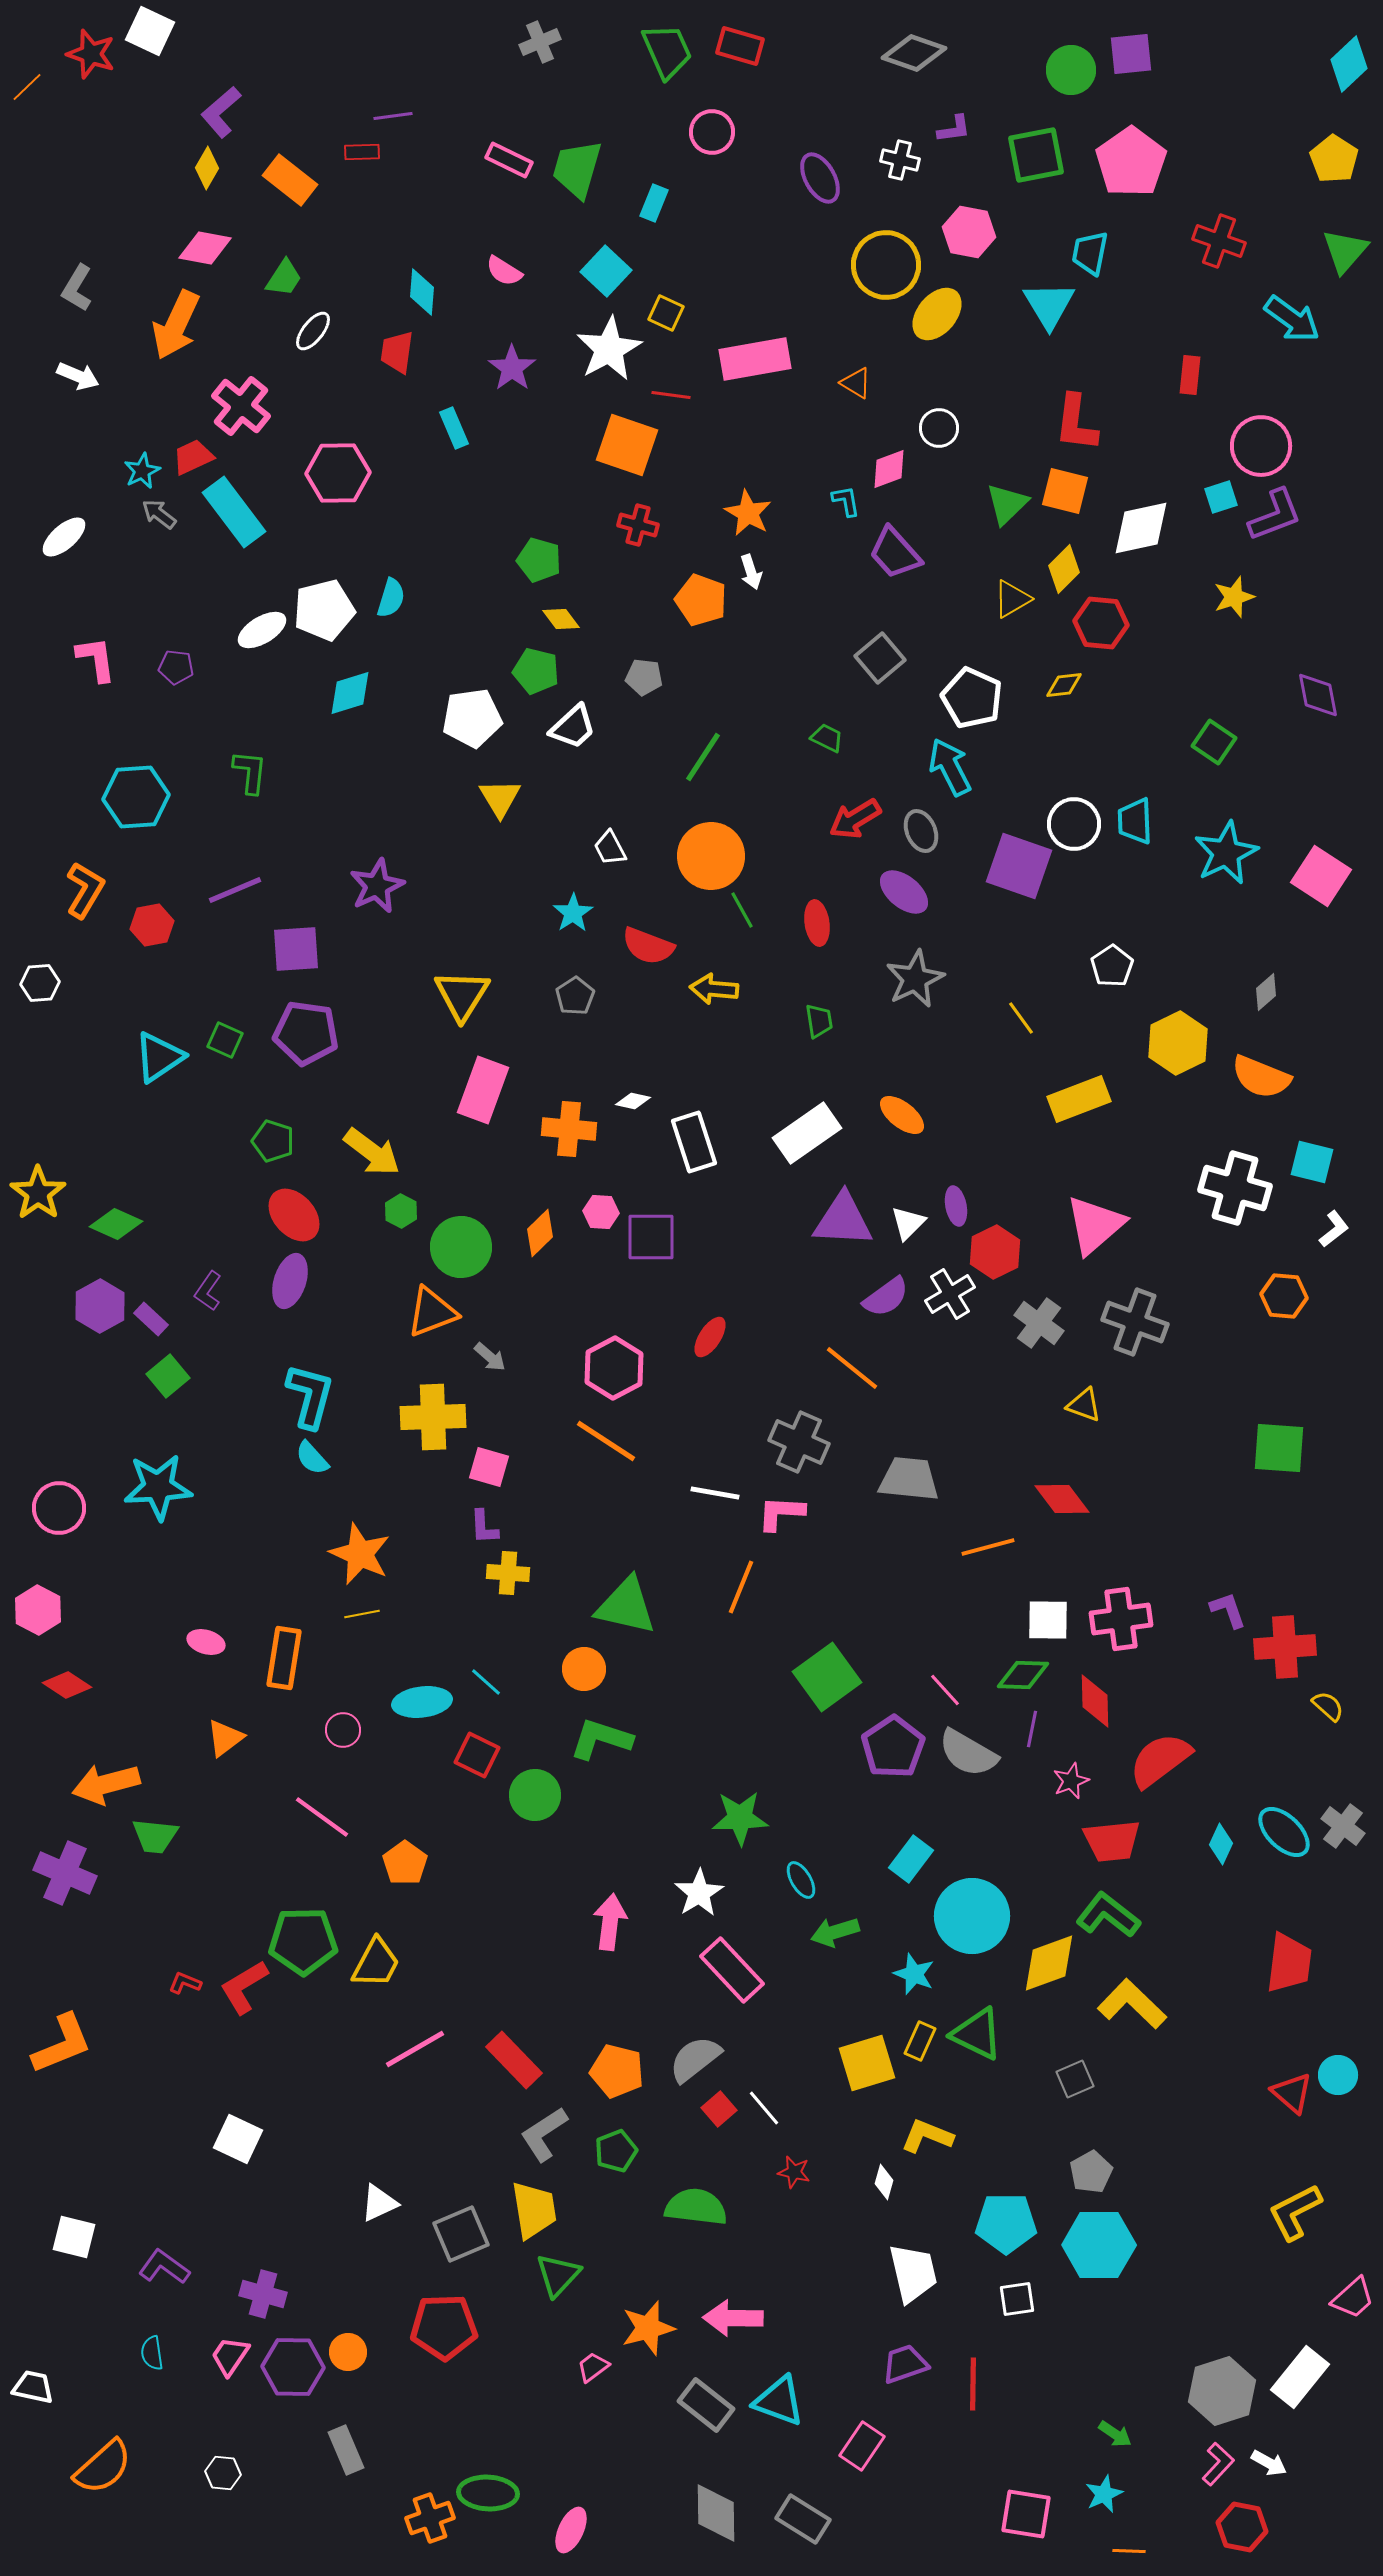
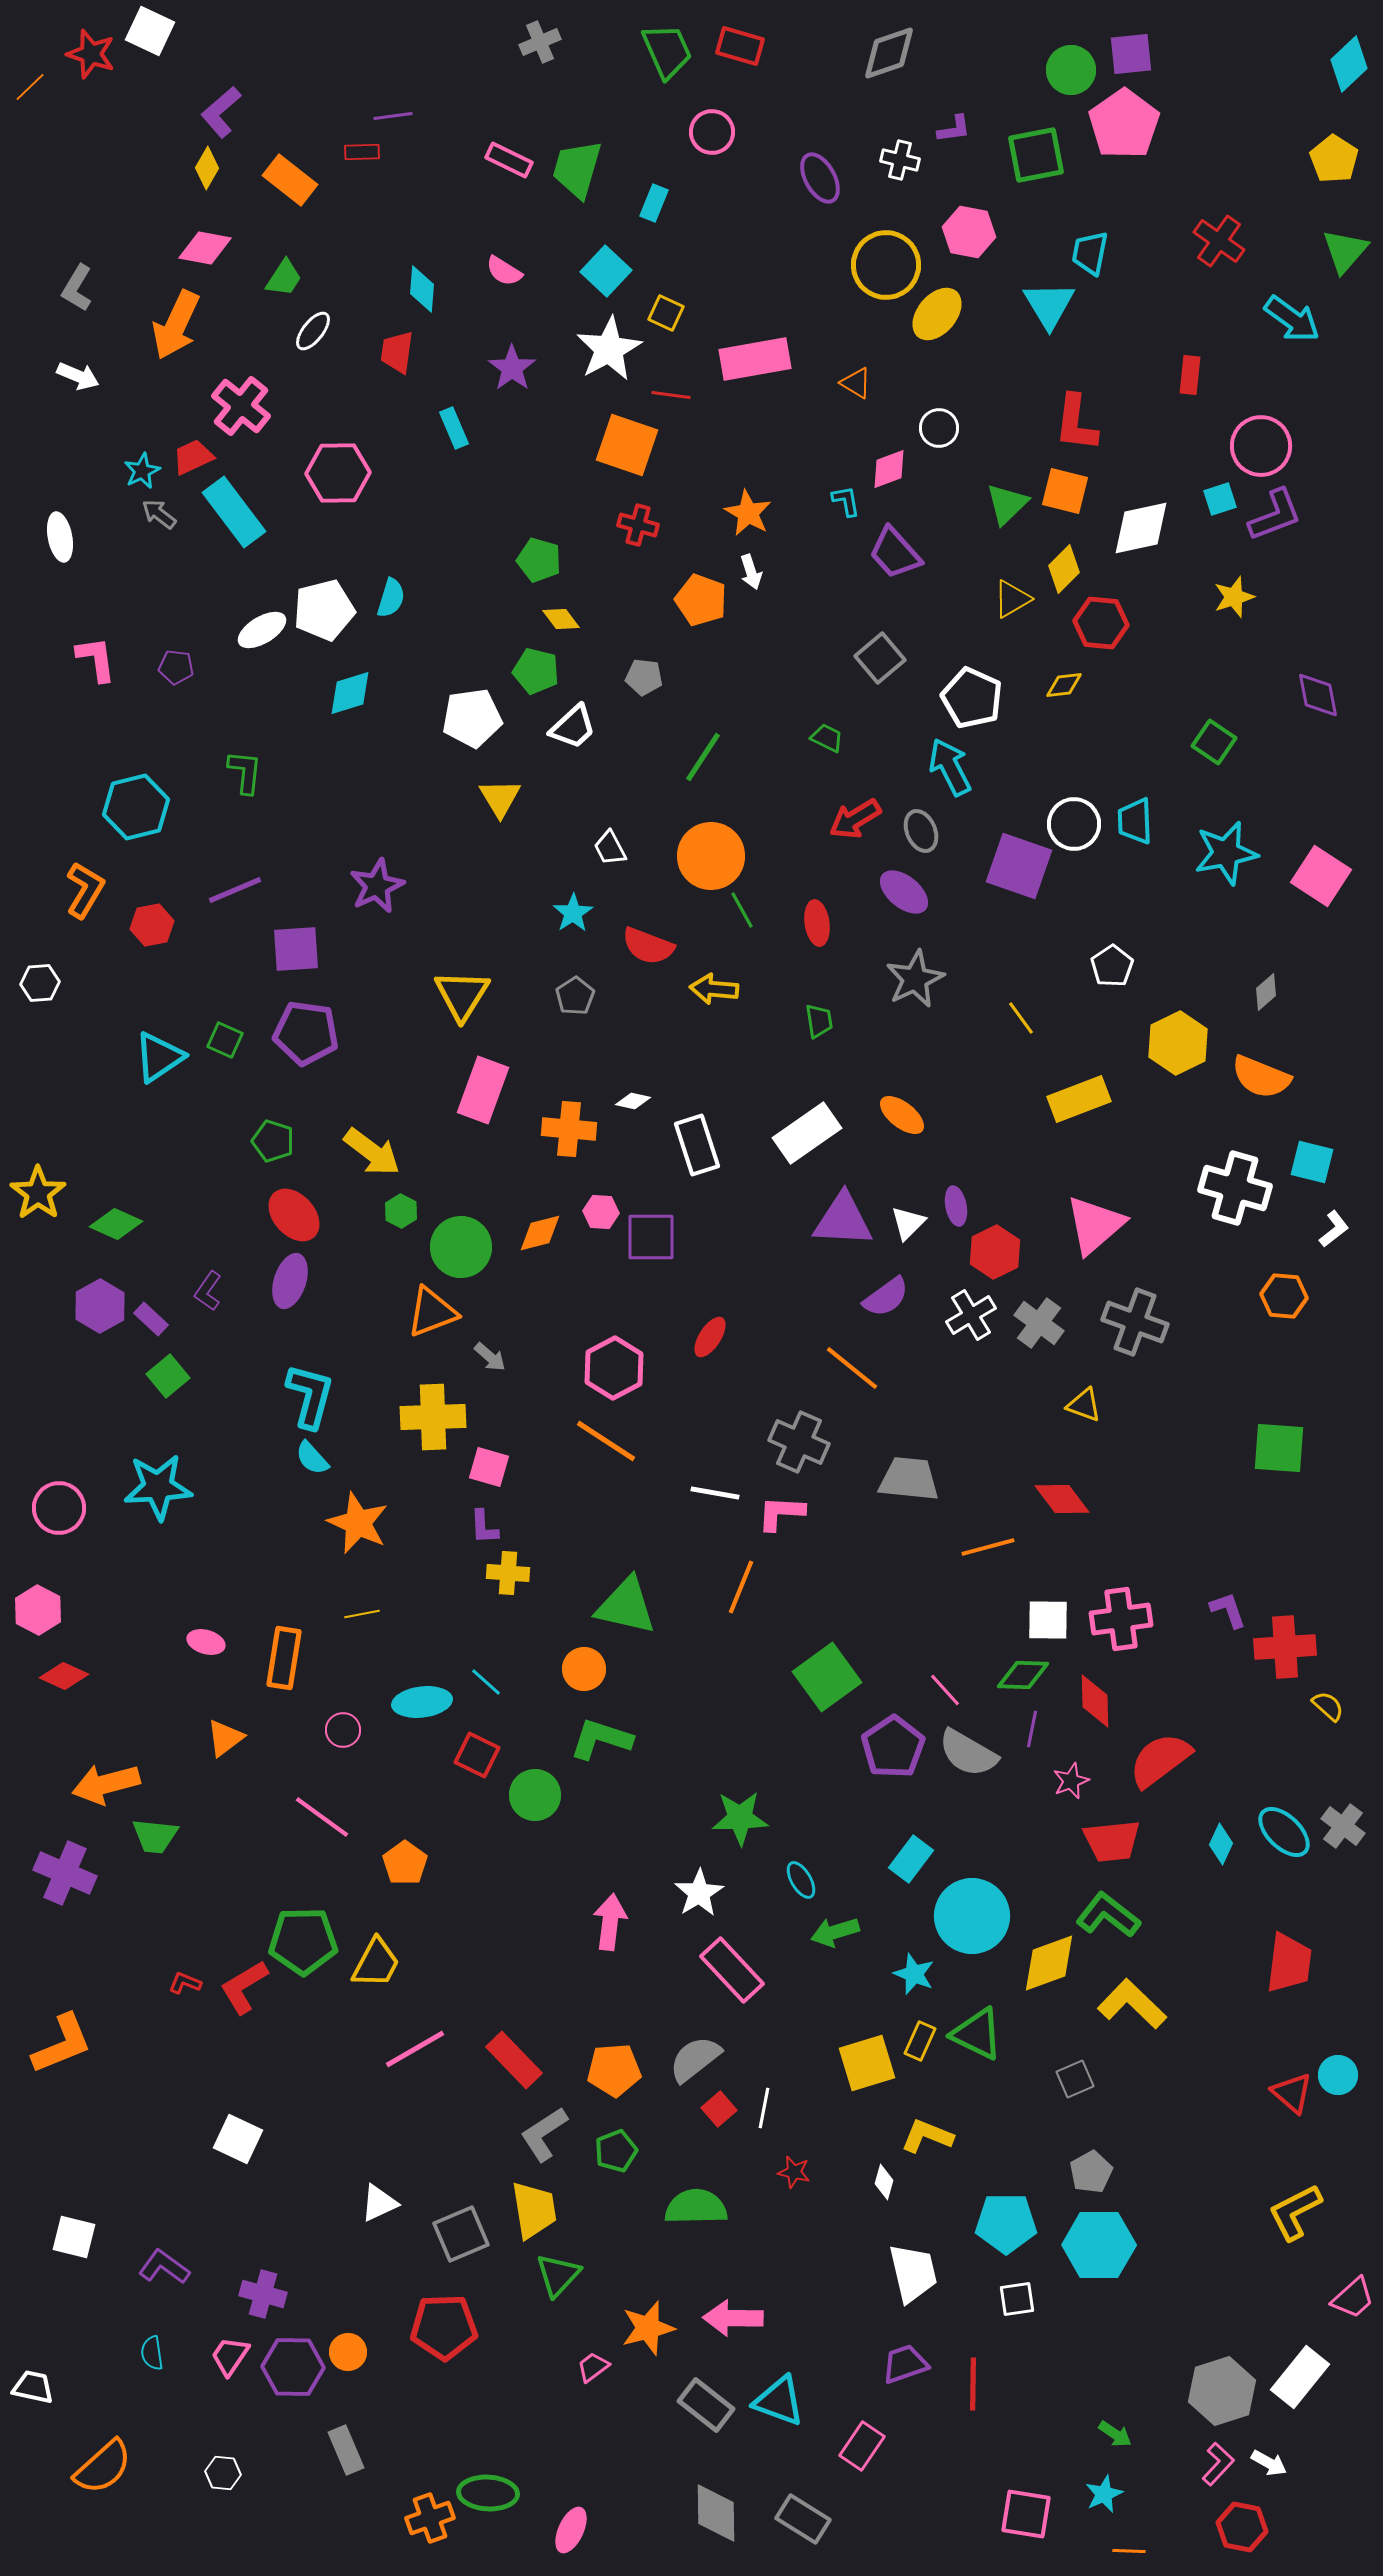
gray diamond at (914, 53): moved 25 px left; rotated 38 degrees counterclockwise
orange line at (27, 87): moved 3 px right
pink pentagon at (1131, 162): moved 7 px left, 38 px up
red cross at (1219, 241): rotated 15 degrees clockwise
cyan diamond at (422, 292): moved 3 px up
cyan square at (1221, 497): moved 1 px left, 2 px down
white ellipse at (64, 537): moved 4 px left; rotated 60 degrees counterclockwise
green L-shape at (250, 772): moved 5 px left
cyan hexagon at (136, 797): moved 10 px down; rotated 10 degrees counterclockwise
cyan star at (1226, 853): rotated 14 degrees clockwise
white rectangle at (694, 1142): moved 3 px right, 3 px down
orange diamond at (540, 1233): rotated 30 degrees clockwise
white cross at (950, 1294): moved 21 px right, 21 px down
orange star at (360, 1554): moved 2 px left, 31 px up
red diamond at (67, 1685): moved 3 px left, 9 px up; rotated 9 degrees counterclockwise
orange pentagon at (617, 2071): moved 3 px left, 1 px up; rotated 18 degrees counterclockwise
white line at (764, 2108): rotated 51 degrees clockwise
green semicircle at (696, 2207): rotated 8 degrees counterclockwise
